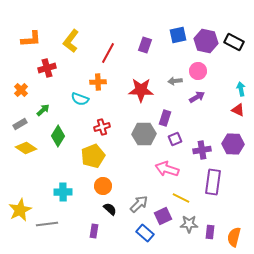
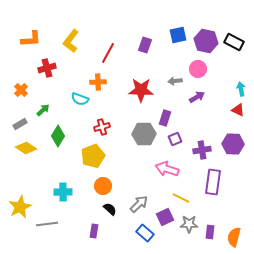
pink circle at (198, 71): moved 2 px up
yellow star at (20, 210): moved 3 px up
purple square at (163, 216): moved 2 px right, 1 px down
